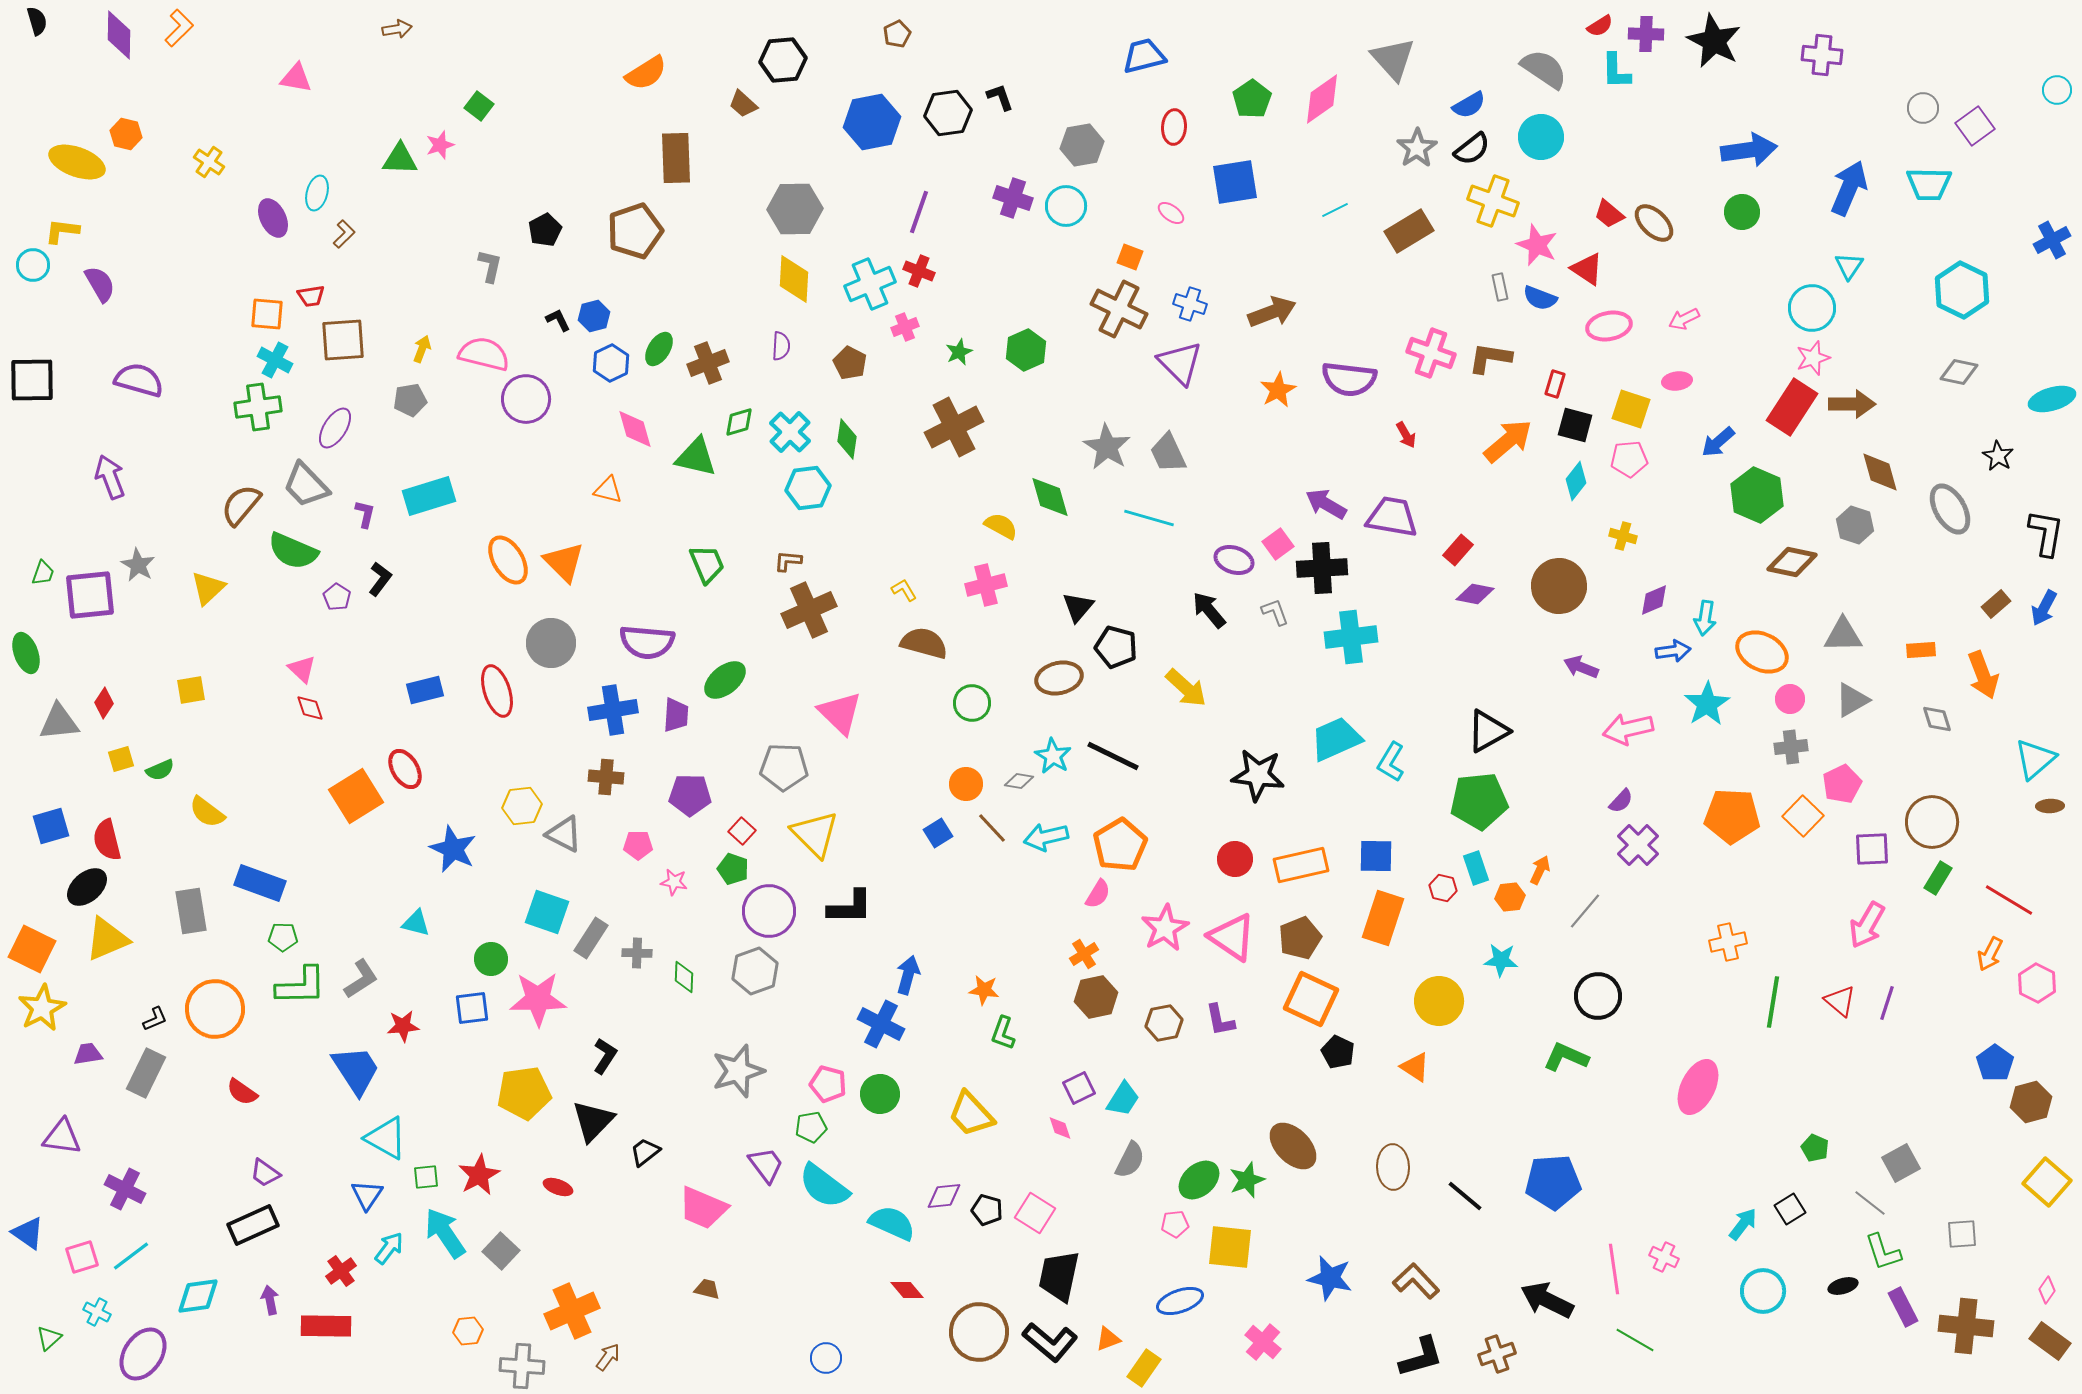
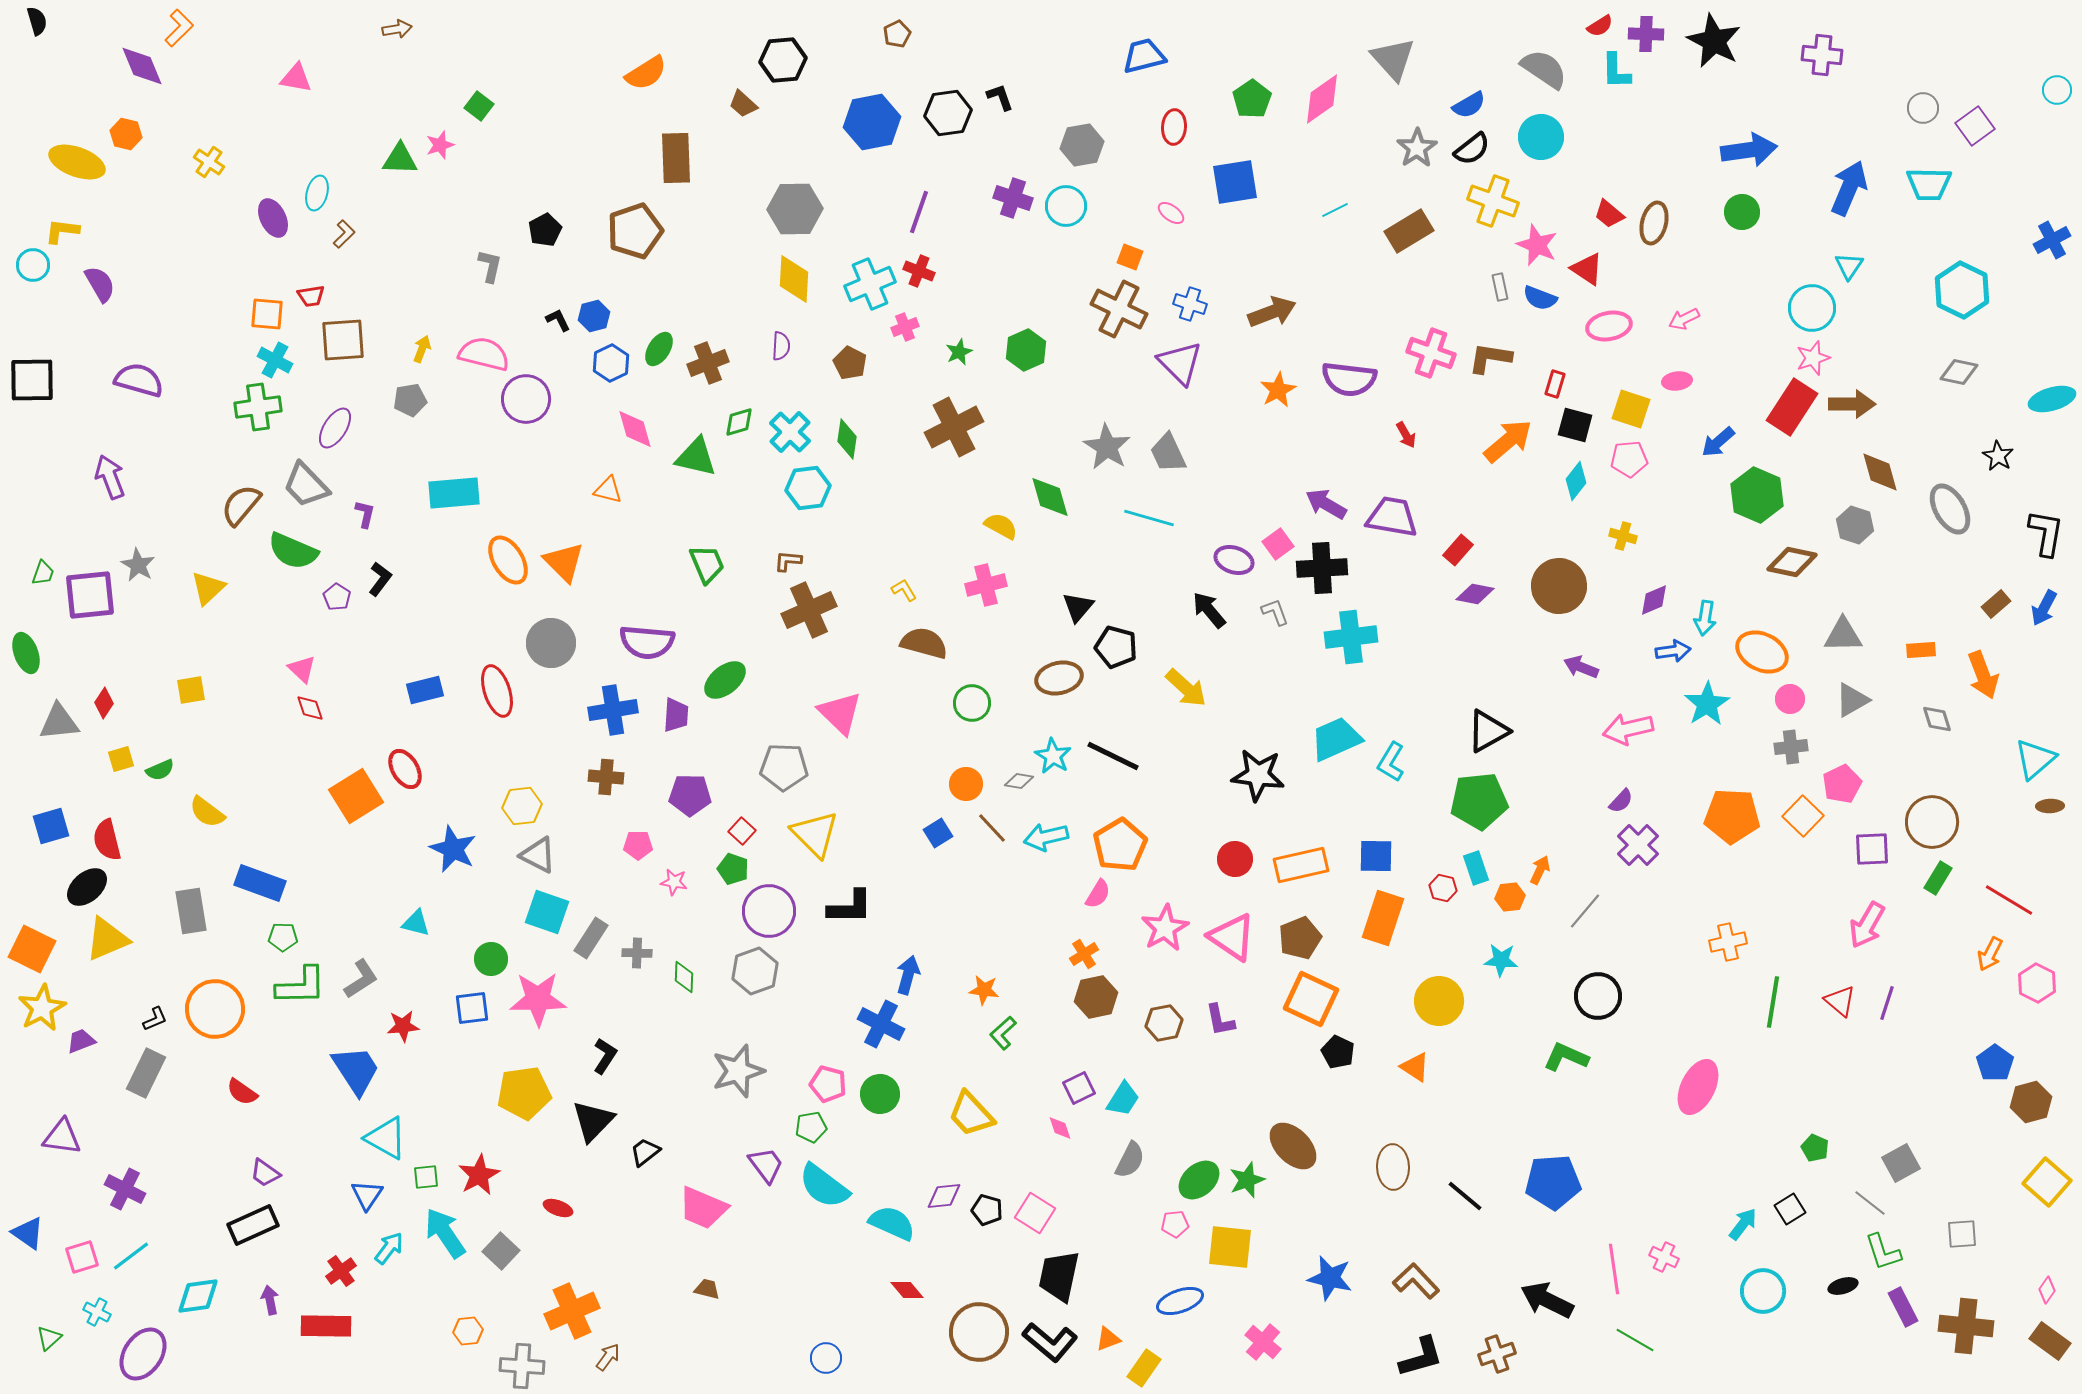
purple diamond at (119, 35): moved 23 px right, 31 px down; rotated 24 degrees counterclockwise
brown ellipse at (1654, 223): rotated 60 degrees clockwise
cyan rectangle at (429, 496): moved 25 px right, 3 px up; rotated 12 degrees clockwise
gray triangle at (564, 834): moved 26 px left, 21 px down
green L-shape at (1003, 1033): rotated 28 degrees clockwise
purple trapezoid at (88, 1054): moved 7 px left, 13 px up; rotated 12 degrees counterclockwise
red ellipse at (558, 1187): moved 21 px down
